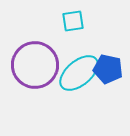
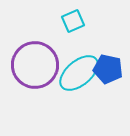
cyan square: rotated 15 degrees counterclockwise
